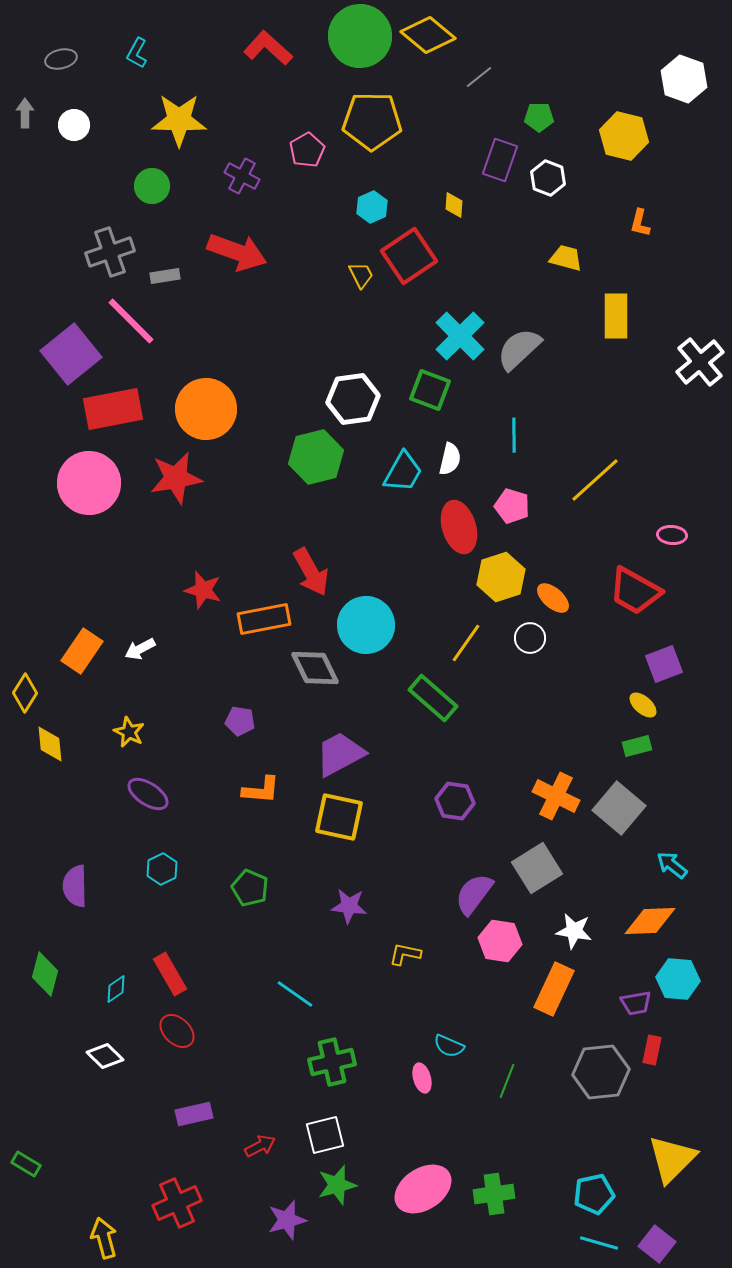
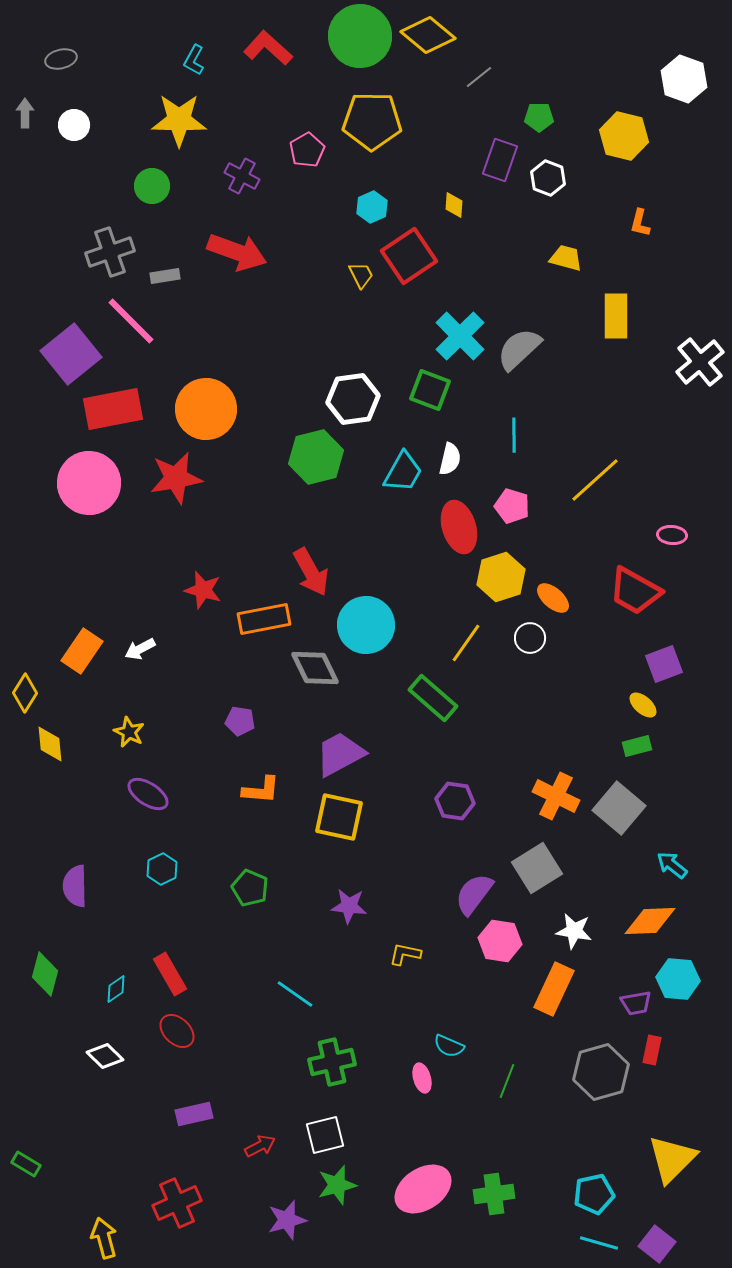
cyan L-shape at (137, 53): moved 57 px right, 7 px down
gray hexagon at (601, 1072): rotated 10 degrees counterclockwise
